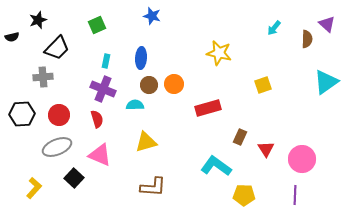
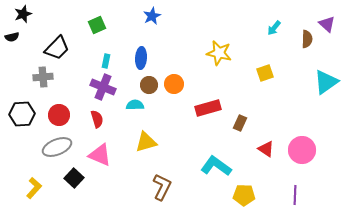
blue star: rotated 30 degrees clockwise
black star: moved 15 px left, 6 px up
yellow square: moved 2 px right, 12 px up
purple cross: moved 2 px up
brown rectangle: moved 14 px up
red triangle: rotated 24 degrees counterclockwise
pink circle: moved 9 px up
brown L-shape: moved 9 px right; rotated 68 degrees counterclockwise
